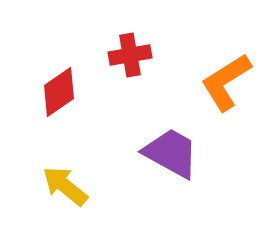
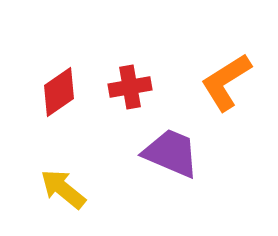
red cross: moved 32 px down
purple trapezoid: rotated 6 degrees counterclockwise
yellow arrow: moved 2 px left, 3 px down
